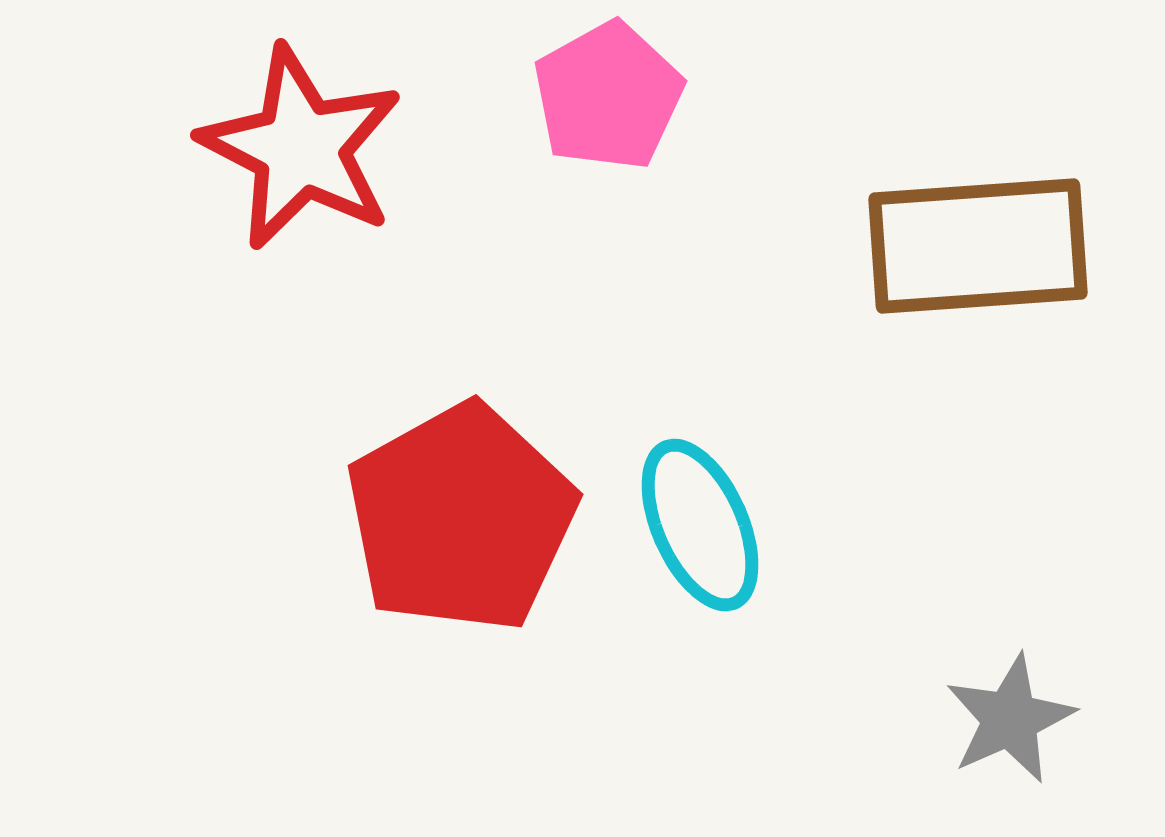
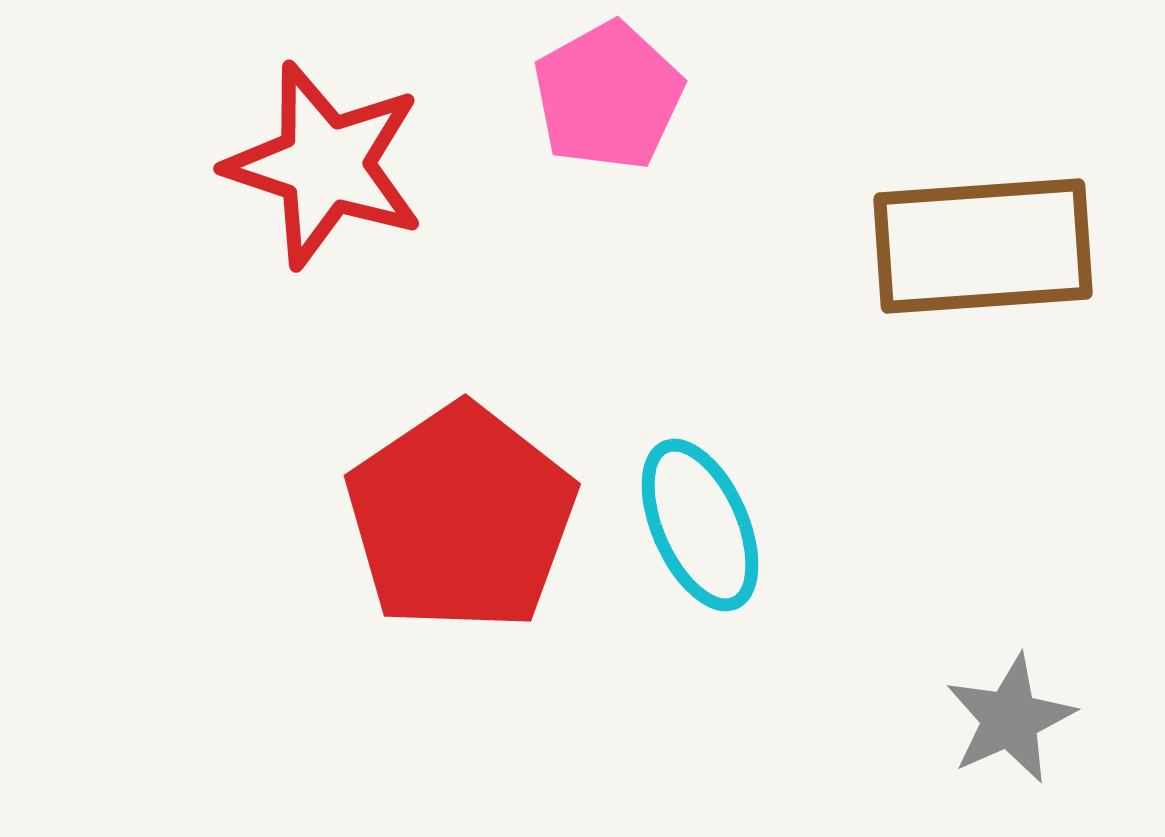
red star: moved 24 px right, 17 px down; rotated 9 degrees counterclockwise
brown rectangle: moved 5 px right
red pentagon: rotated 5 degrees counterclockwise
